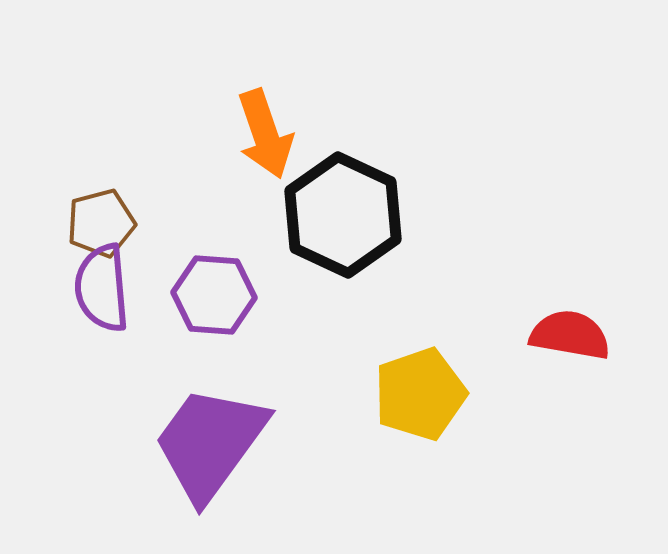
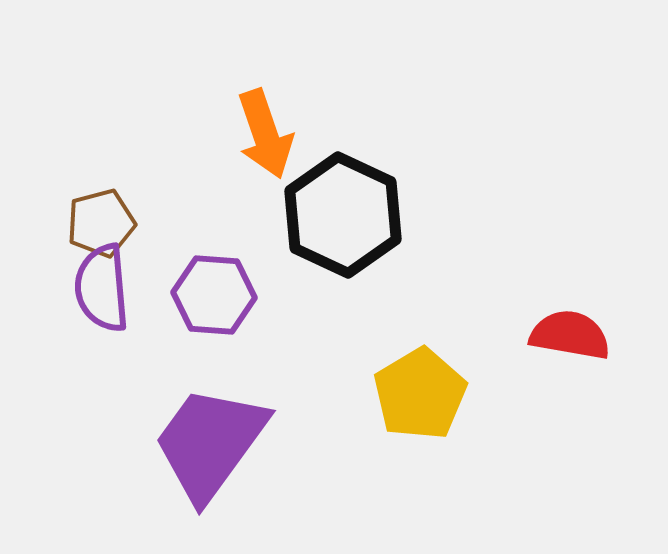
yellow pentagon: rotated 12 degrees counterclockwise
